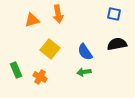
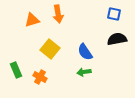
black semicircle: moved 5 px up
